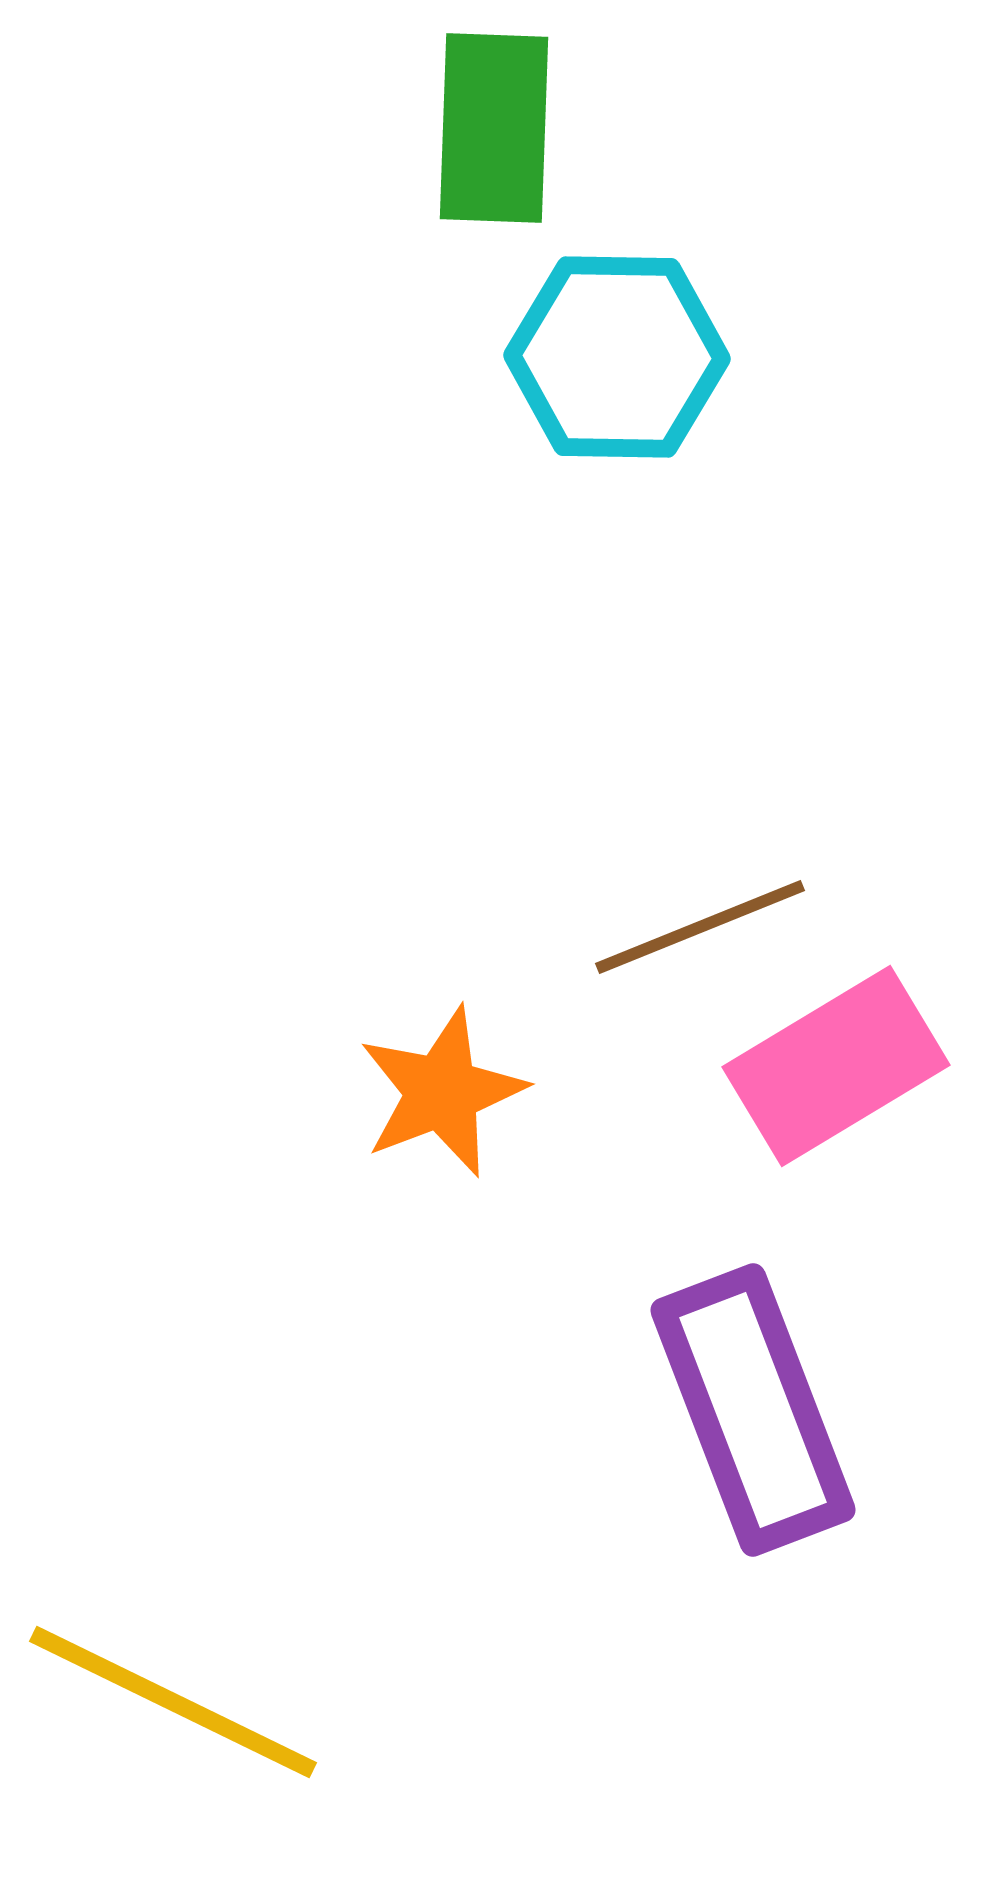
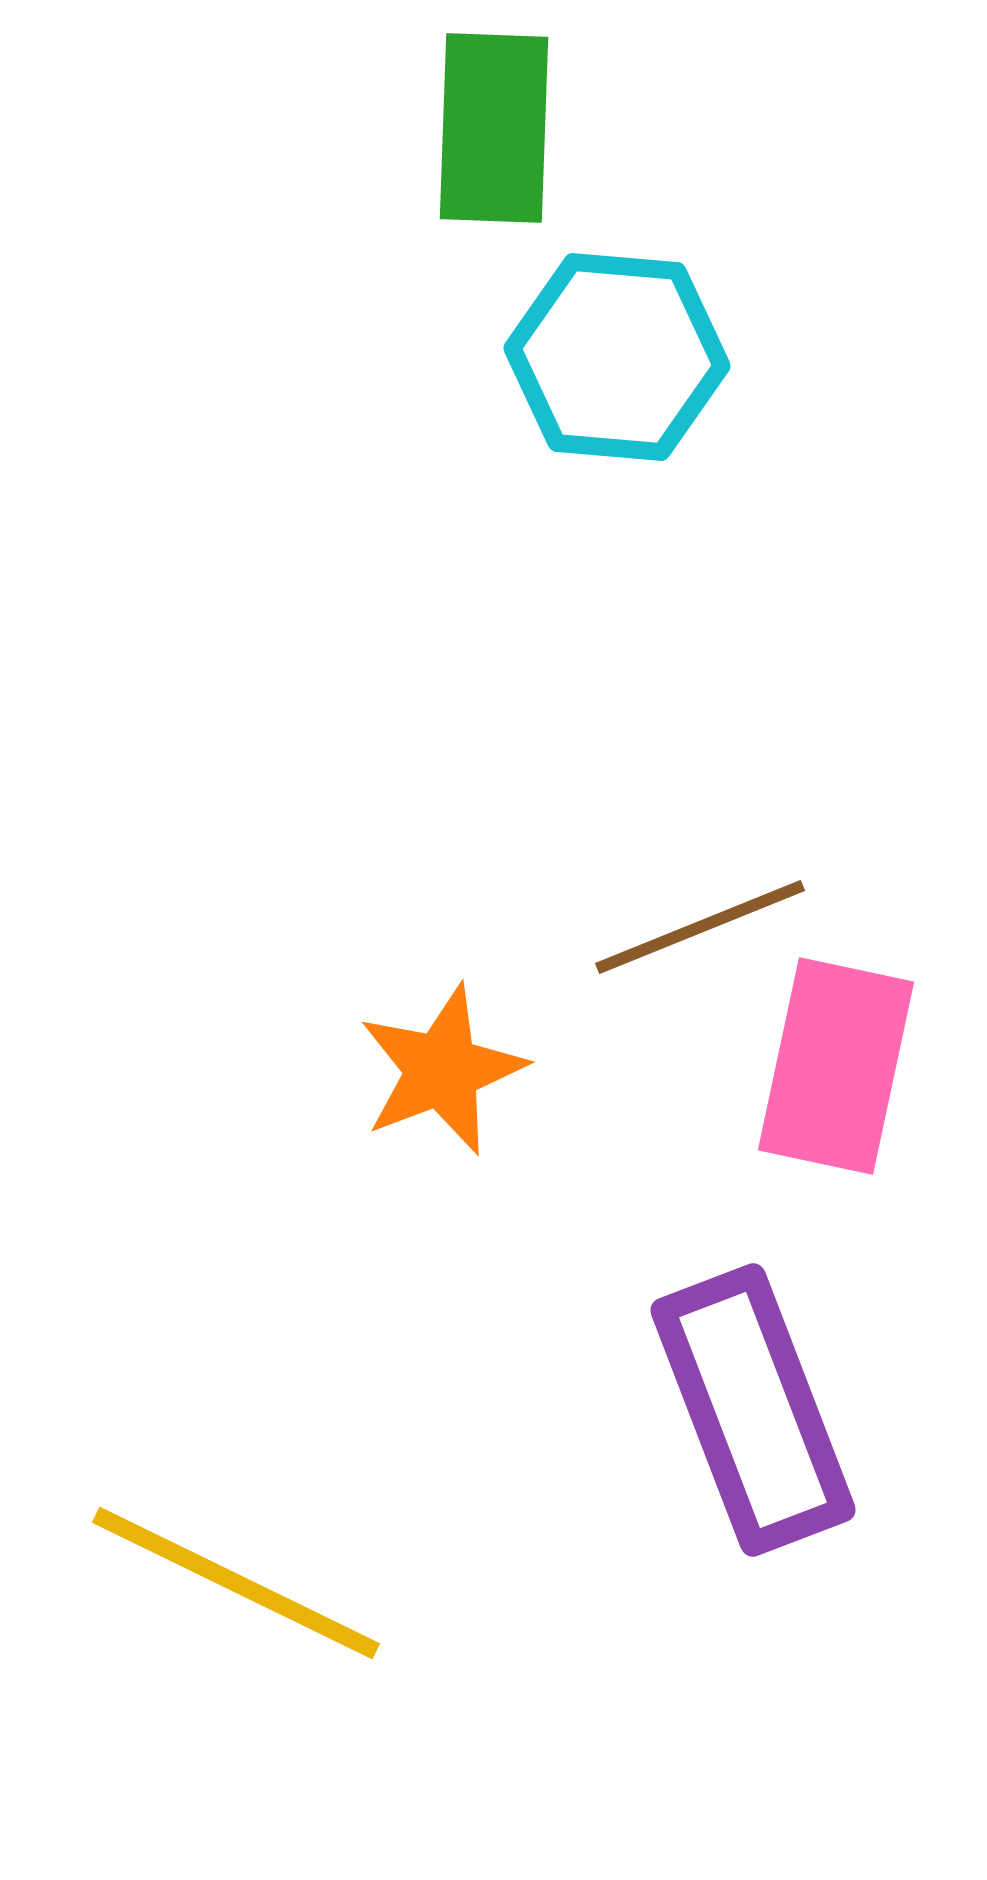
cyan hexagon: rotated 4 degrees clockwise
pink rectangle: rotated 47 degrees counterclockwise
orange star: moved 22 px up
yellow line: moved 63 px right, 119 px up
